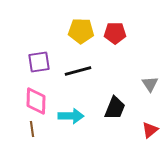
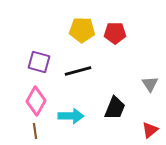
yellow pentagon: moved 1 px right, 1 px up
purple square: rotated 25 degrees clockwise
pink diamond: rotated 28 degrees clockwise
brown line: moved 3 px right, 2 px down
